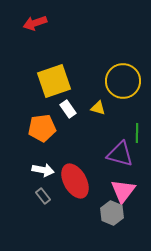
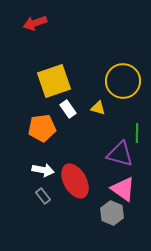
pink triangle: moved 2 px up; rotated 32 degrees counterclockwise
